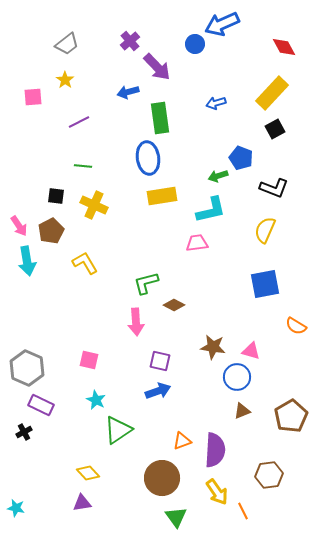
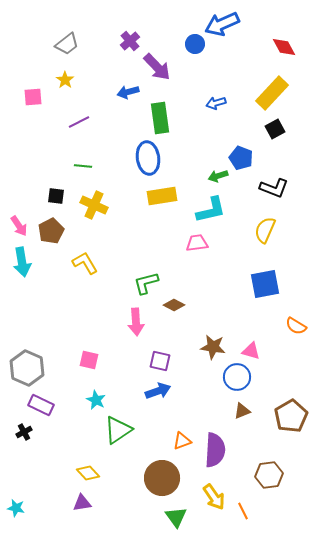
cyan arrow at (27, 261): moved 5 px left, 1 px down
yellow arrow at (217, 492): moved 3 px left, 5 px down
